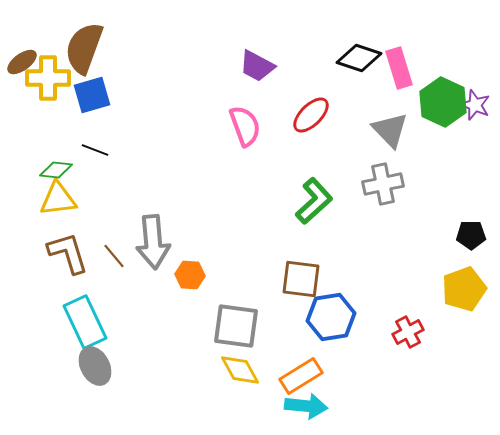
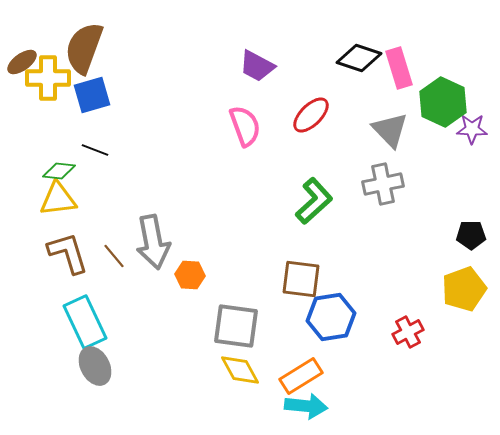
purple star: moved 3 px left, 24 px down; rotated 20 degrees counterclockwise
green diamond: moved 3 px right, 1 px down
gray arrow: rotated 6 degrees counterclockwise
